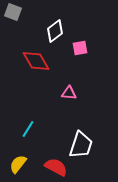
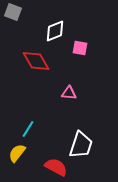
white diamond: rotated 15 degrees clockwise
pink square: rotated 21 degrees clockwise
yellow semicircle: moved 1 px left, 11 px up
